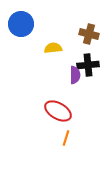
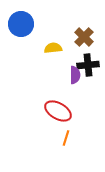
brown cross: moved 5 px left, 3 px down; rotated 30 degrees clockwise
